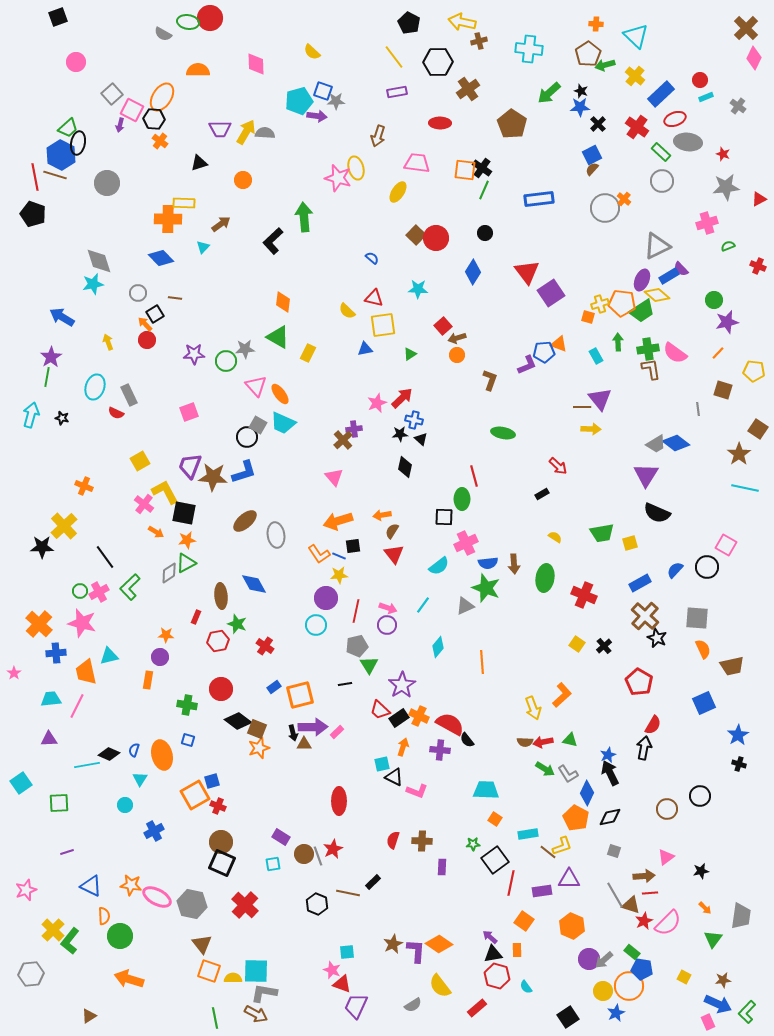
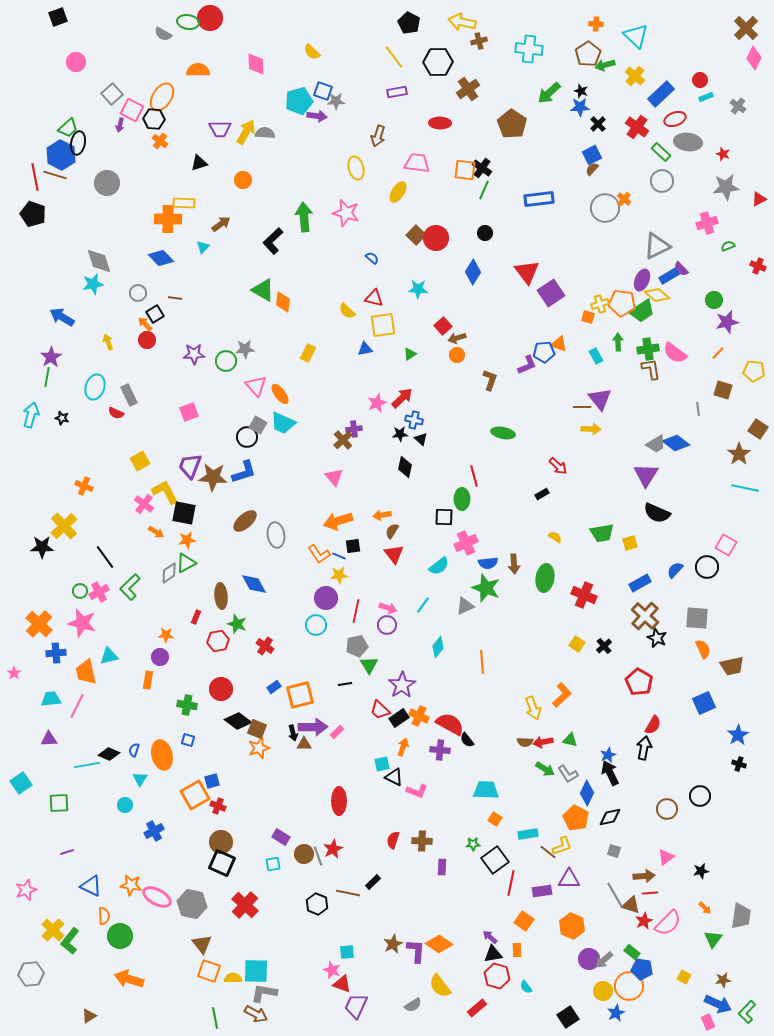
pink star at (338, 178): moved 8 px right, 35 px down
green triangle at (278, 337): moved 15 px left, 47 px up
